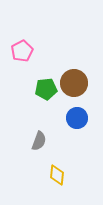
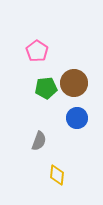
pink pentagon: moved 15 px right; rotated 10 degrees counterclockwise
green pentagon: moved 1 px up
